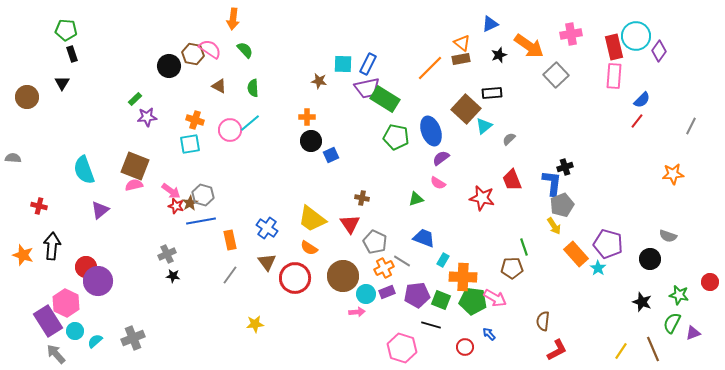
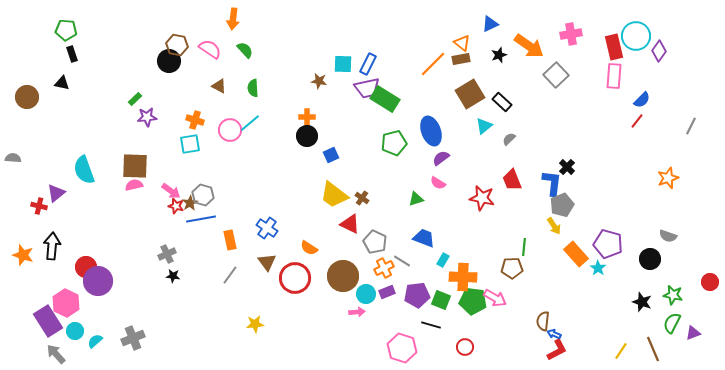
brown hexagon at (193, 54): moved 16 px left, 9 px up
black circle at (169, 66): moved 5 px up
orange line at (430, 68): moved 3 px right, 4 px up
black triangle at (62, 83): rotated 49 degrees counterclockwise
black rectangle at (492, 93): moved 10 px right, 9 px down; rotated 48 degrees clockwise
brown square at (466, 109): moved 4 px right, 15 px up; rotated 16 degrees clockwise
green pentagon at (396, 137): moved 2 px left, 6 px down; rotated 25 degrees counterclockwise
black circle at (311, 141): moved 4 px left, 5 px up
brown square at (135, 166): rotated 20 degrees counterclockwise
black cross at (565, 167): moved 2 px right; rotated 28 degrees counterclockwise
orange star at (673, 174): moved 5 px left, 4 px down; rotated 15 degrees counterclockwise
brown cross at (362, 198): rotated 24 degrees clockwise
purple triangle at (100, 210): moved 44 px left, 17 px up
yellow trapezoid at (312, 219): moved 22 px right, 24 px up
blue line at (201, 221): moved 2 px up
red triangle at (350, 224): rotated 30 degrees counterclockwise
green line at (524, 247): rotated 24 degrees clockwise
green star at (679, 295): moved 6 px left
blue arrow at (489, 334): moved 65 px right; rotated 24 degrees counterclockwise
